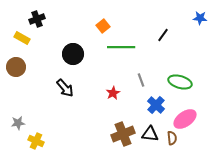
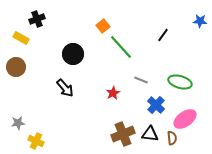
blue star: moved 3 px down
yellow rectangle: moved 1 px left
green line: rotated 48 degrees clockwise
gray line: rotated 48 degrees counterclockwise
